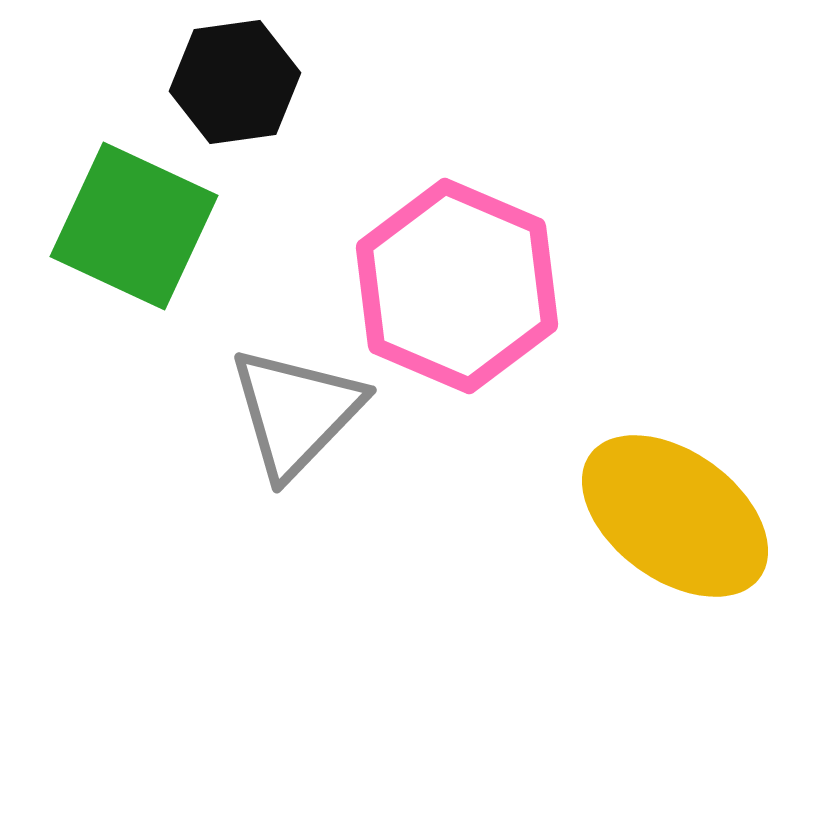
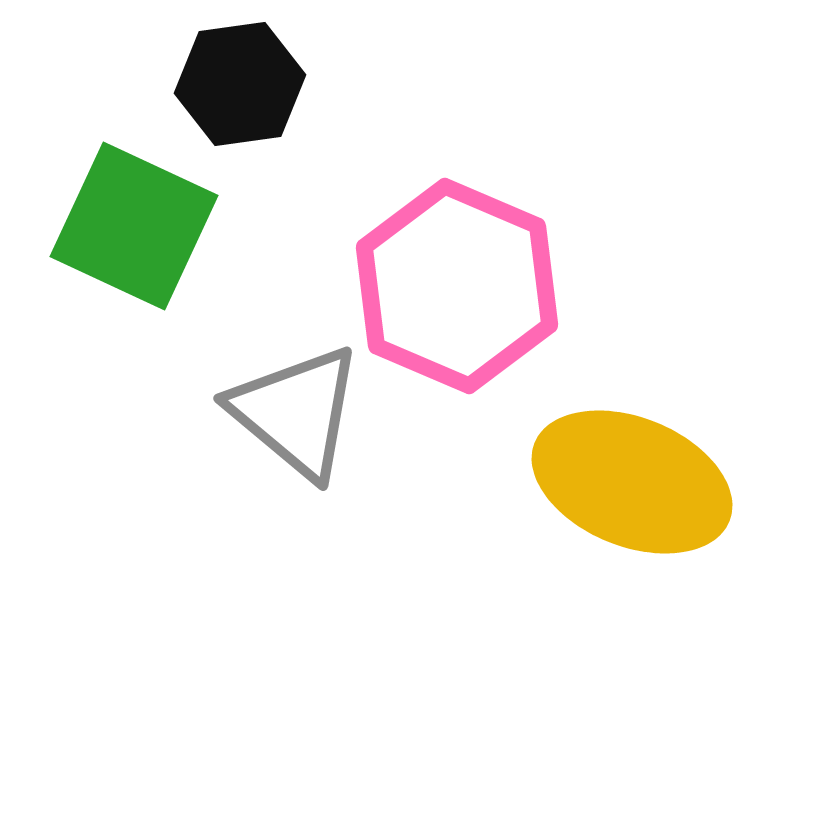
black hexagon: moved 5 px right, 2 px down
gray triangle: rotated 34 degrees counterclockwise
yellow ellipse: moved 43 px left, 34 px up; rotated 14 degrees counterclockwise
